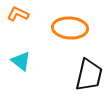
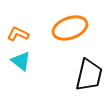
orange L-shape: moved 20 px down
orange ellipse: rotated 24 degrees counterclockwise
